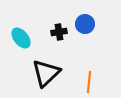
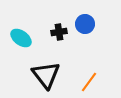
cyan ellipse: rotated 15 degrees counterclockwise
black triangle: moved 2 px down; rotated 24 degrees counterclockwise
orange line: rotated 30 degrees clockwise
